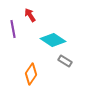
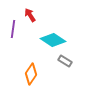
purple line: rotated 18 degrees clockwise
